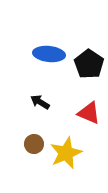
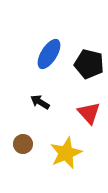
blue ellipse: rotated 64 degrees counterclockwise
black pentagon: rotated 20 degrees counterclockwise
red triangle: rotated 25 degrees clockwise
brown circle: moved 11 px left
